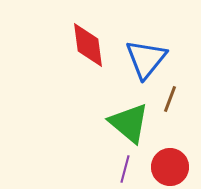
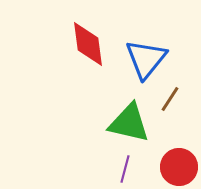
red diamond: moved 1 px up
brown line: rotated 12 degrees clockwise
green triangle: rotated 27 degrees counterclockwise
red circle: moved 9 px right
